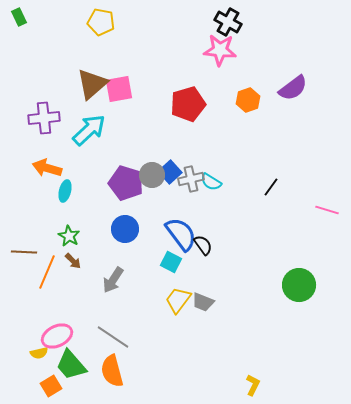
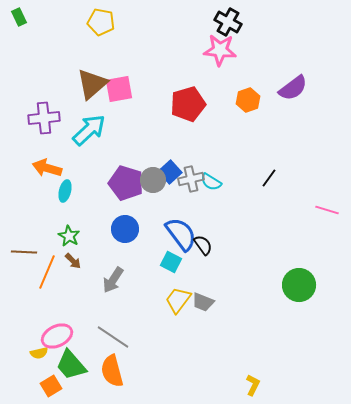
gray circle: moved 1 px right, 5 px down
black line: moved 2 px left, 9 px up
